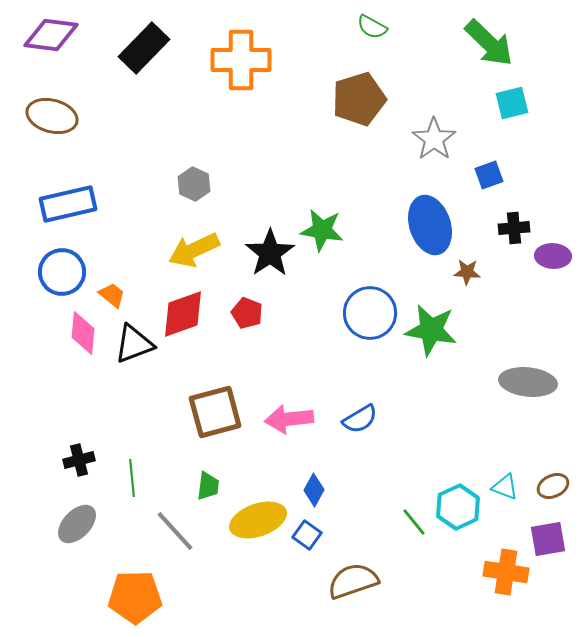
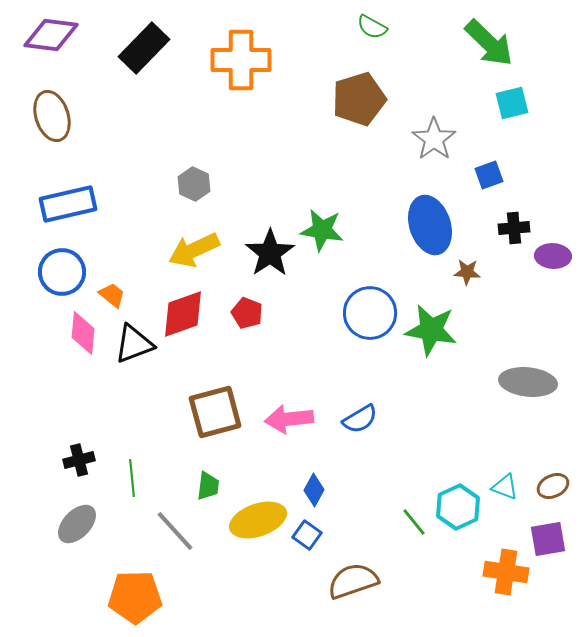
brown ellipse at (52, 116): rotated 57 degrees clockwise
